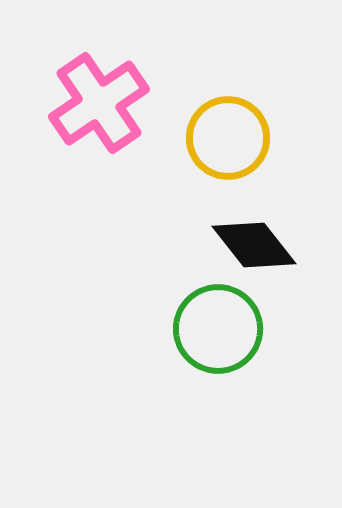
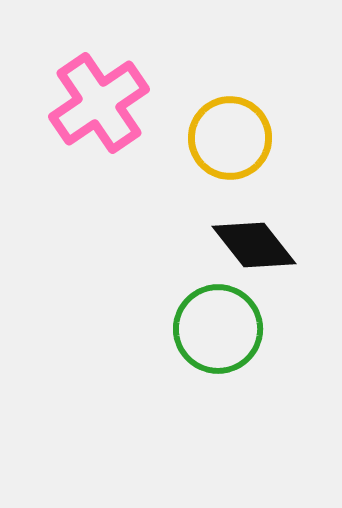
yellow circle: moved 2 px right
